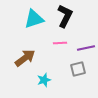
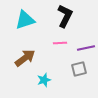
cyan triangle: moved 9 px left, 1 px down
gray square: moved 1 px right
